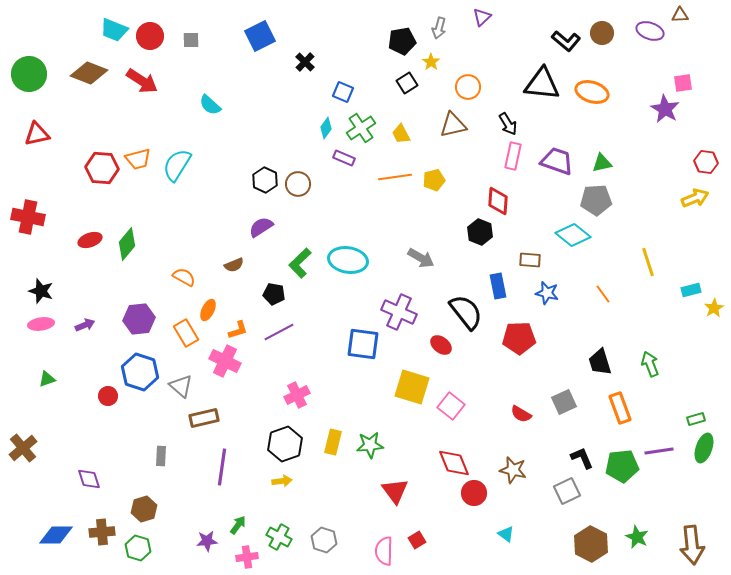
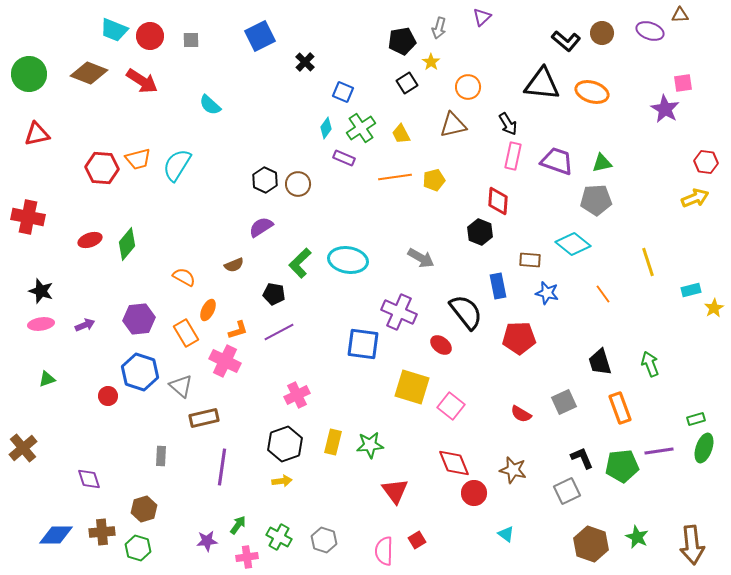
cyan diamond at (573, 235): moved 9 px down
brown hexagon at (591, 544): rotated 8 degrees counterclockwise
